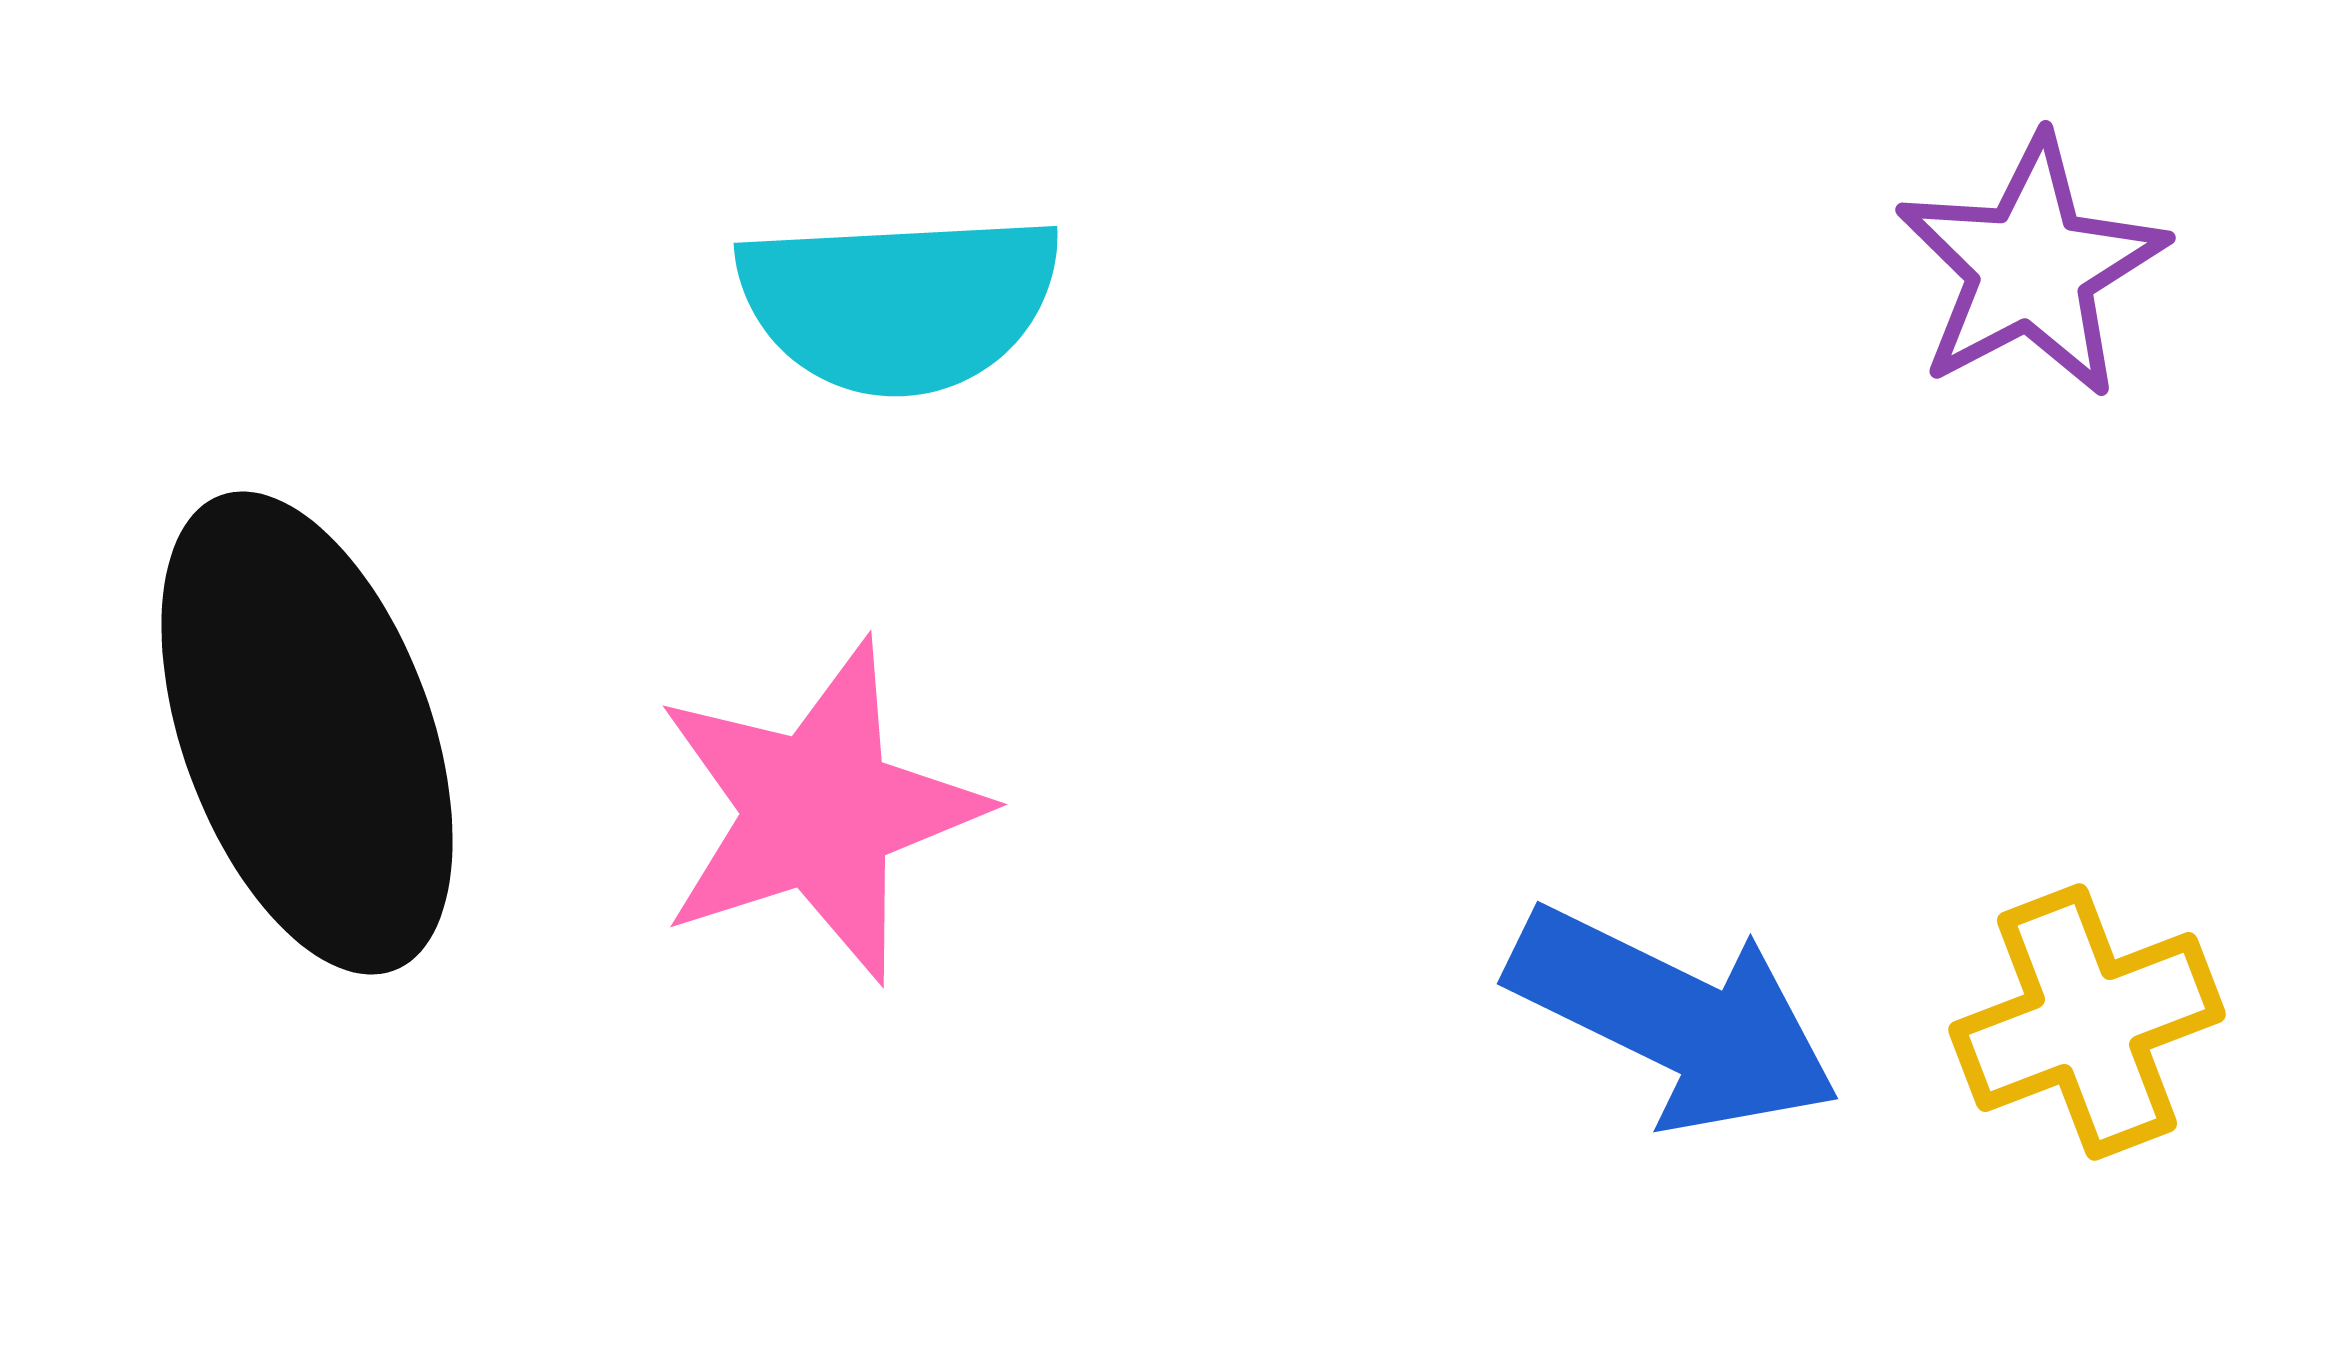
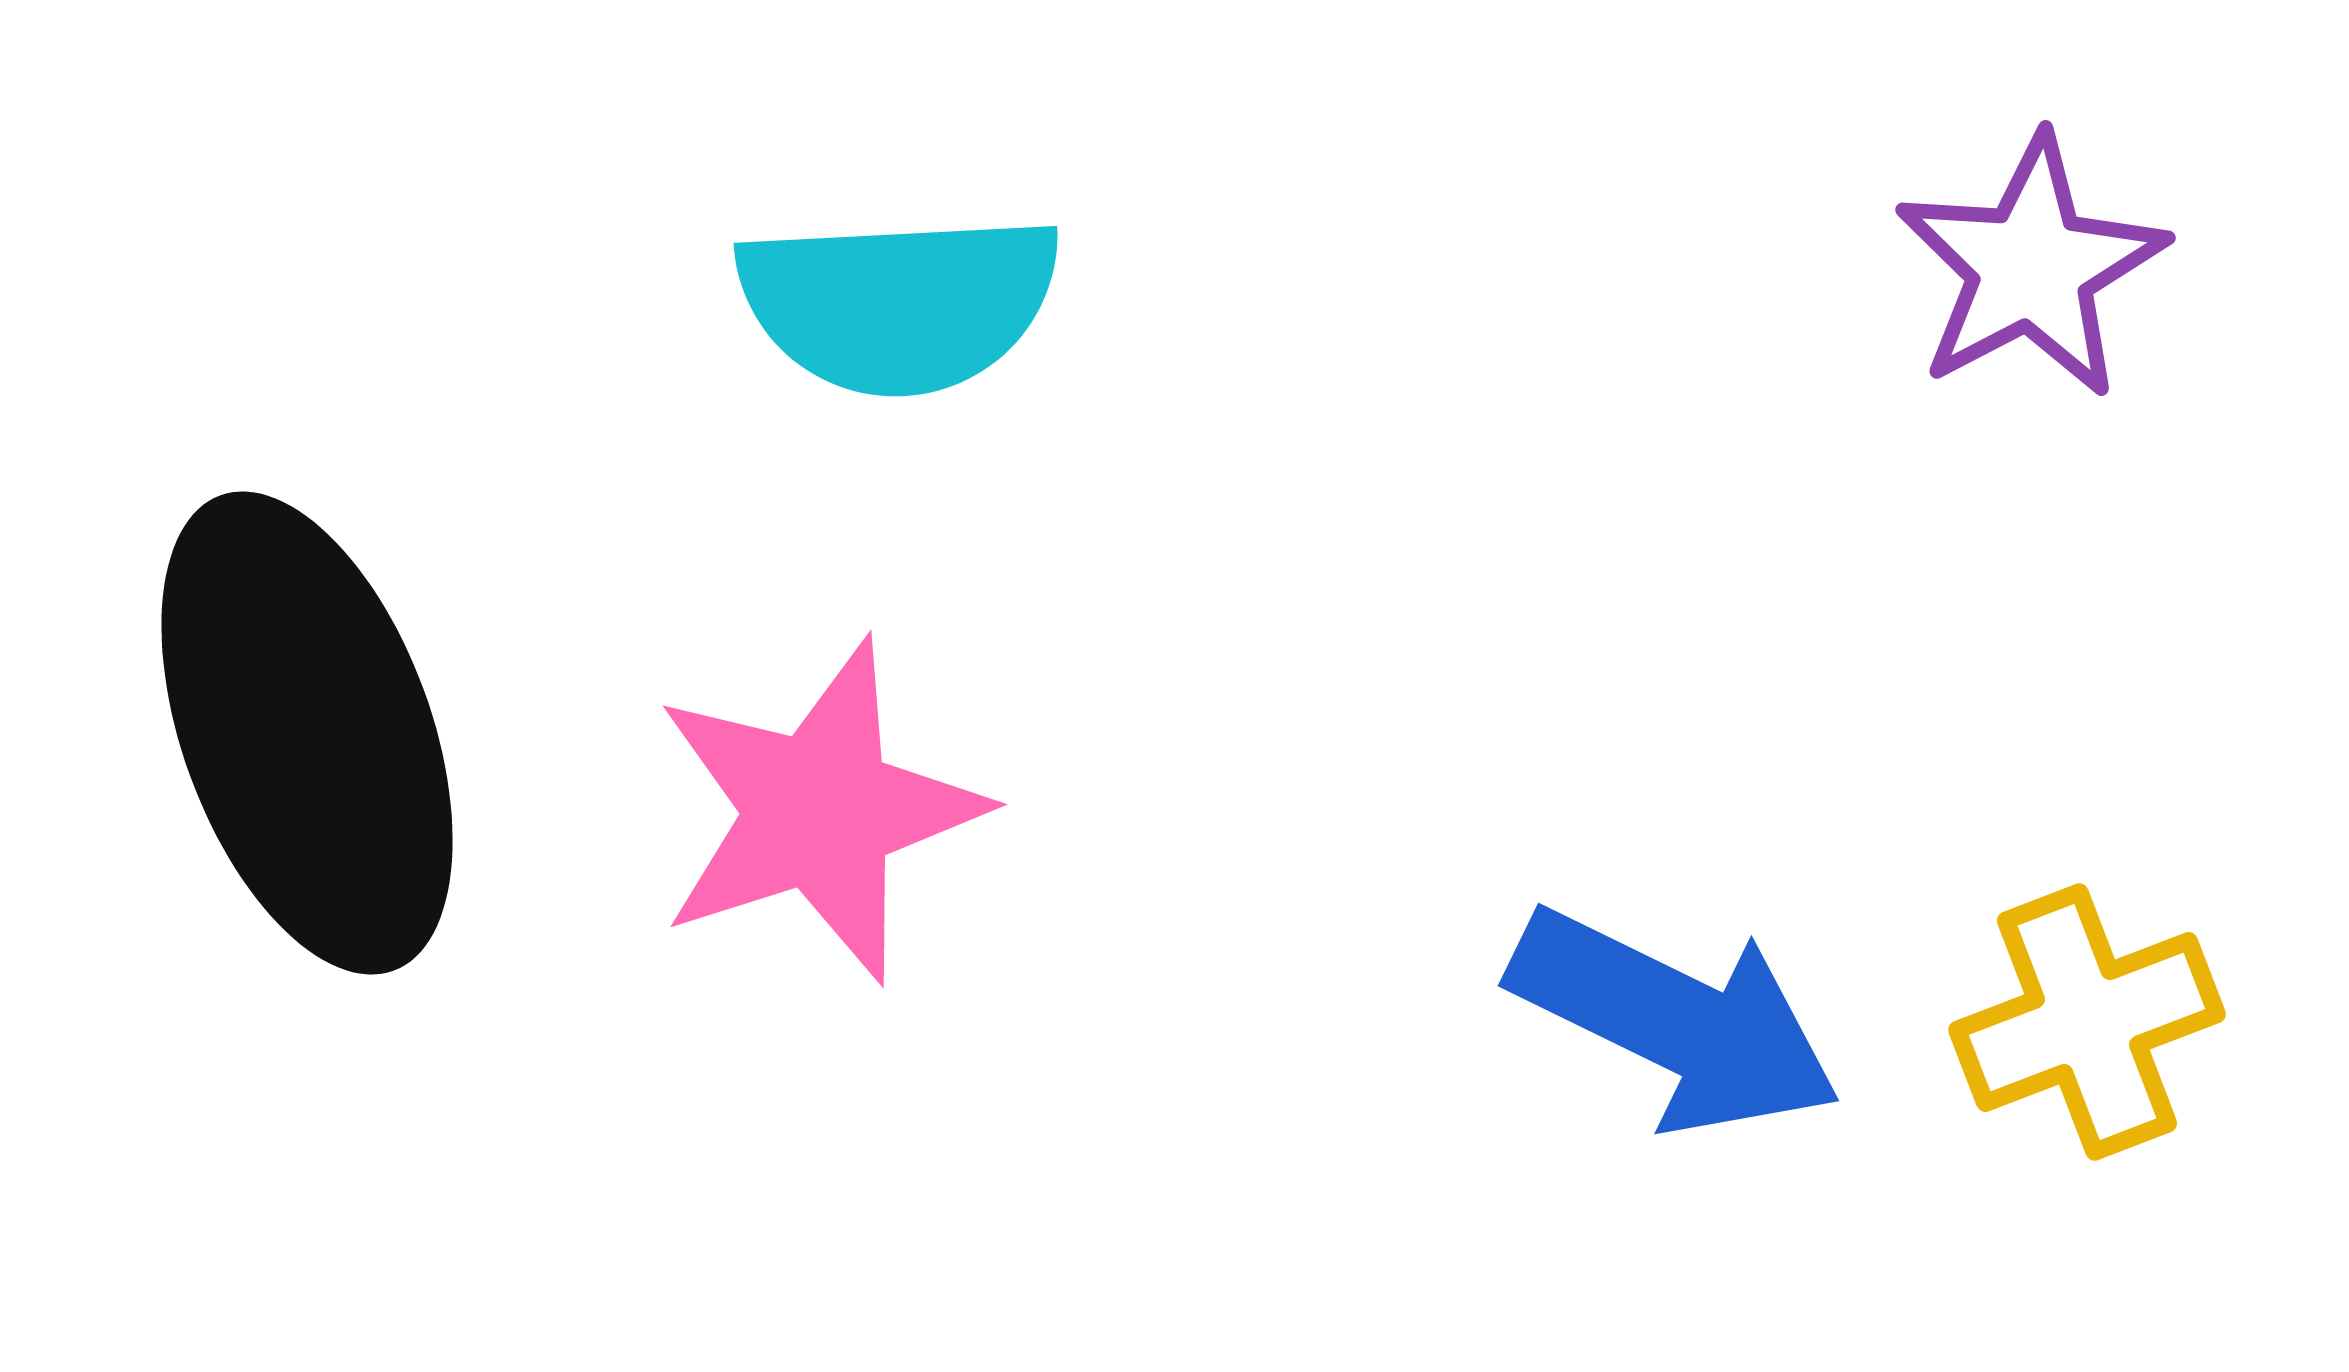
blue arrow: moved 1 px right, 2 px down
